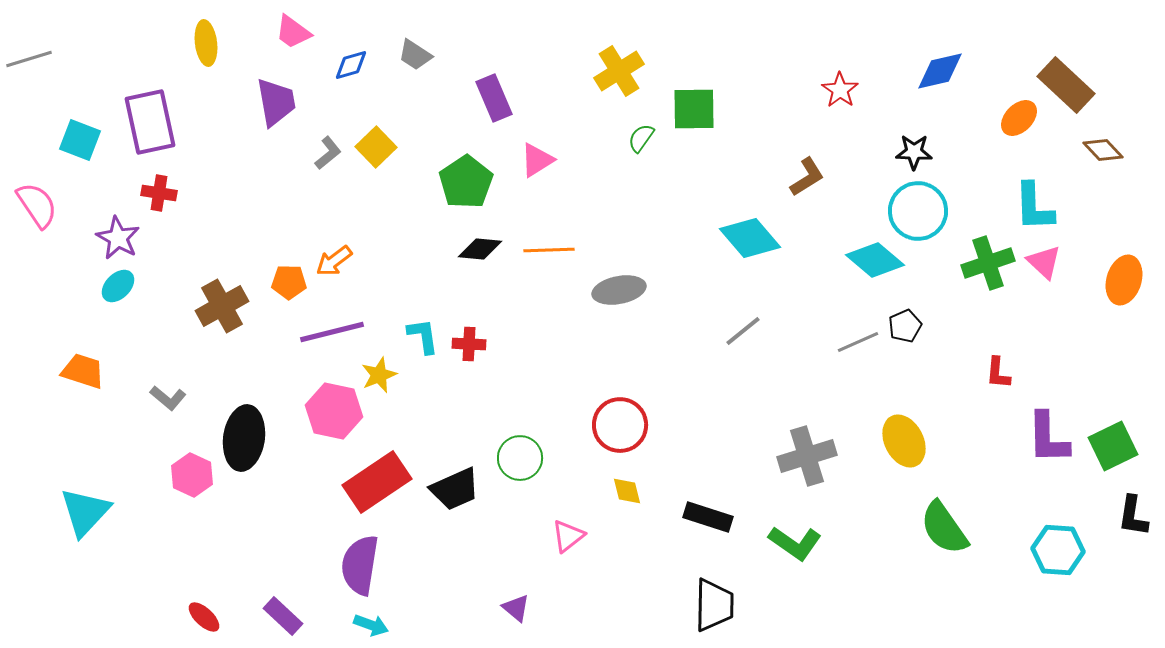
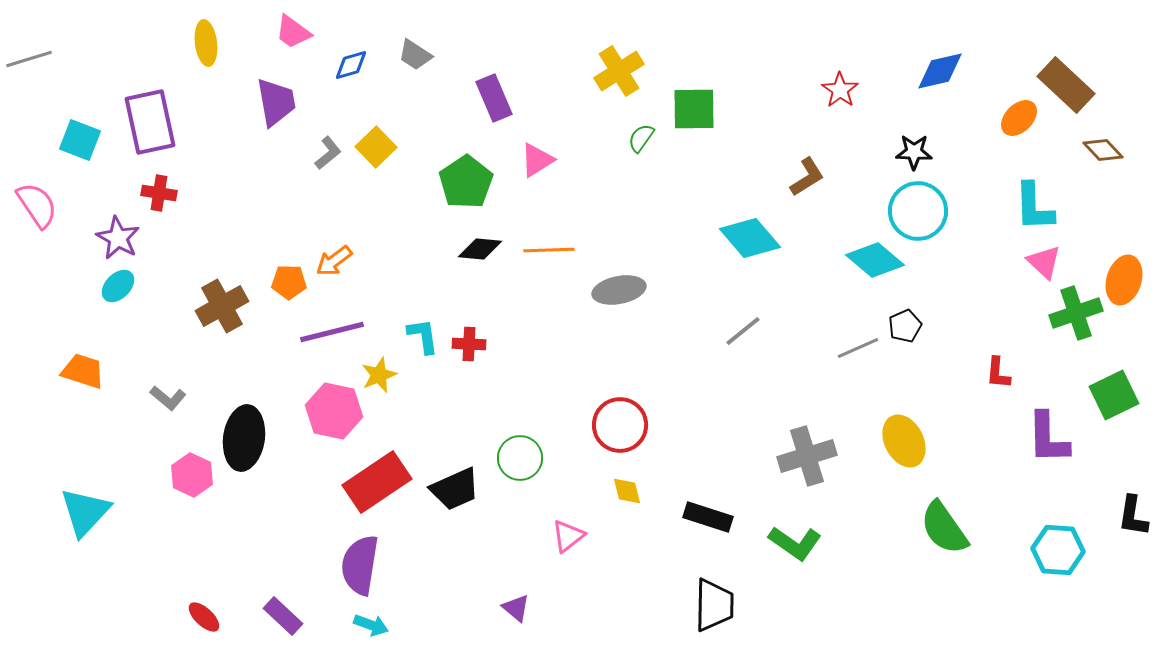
green cross at (988, 263): moved 88 px right, 50 px down
gray line at (858, 342): moved 6 px down
green square at (1113, 446): moved 1 px right, 51 px up
